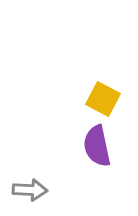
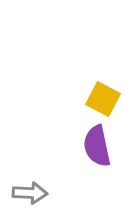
gray arrow: moved 3 px down
